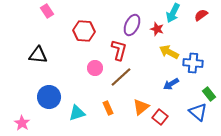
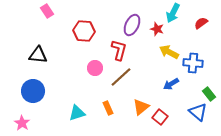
red semicircle: moved 8 px down
blue circle: moved 16 px left, 6 px up
